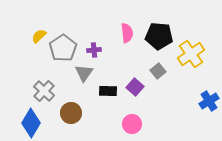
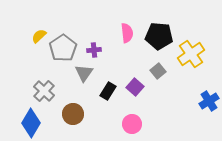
black rectangle: rotated 60 degrees counterclockwise
brown circle: moved 2 px right, 1 px down
